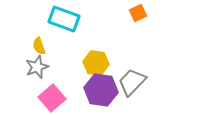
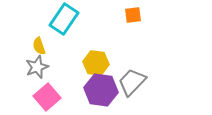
orange square: moved 5 px left, 2 px down; rotated 18 degrees clockwise
cyan rectangle: rotated 76 degrees counterclockwise
pink square: moved 5 px left, 1 px up
